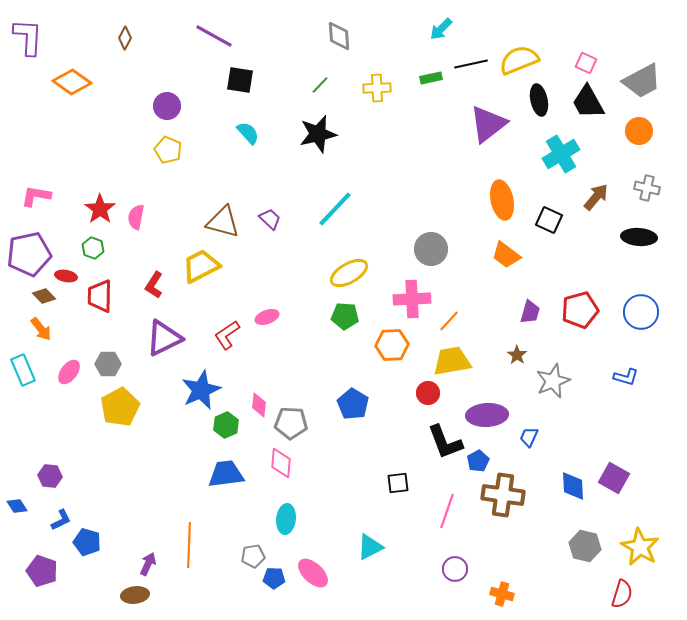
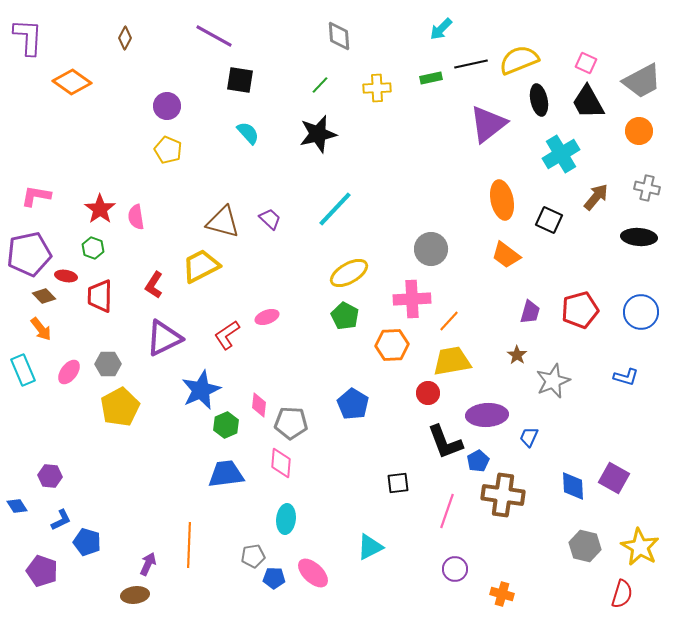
pink semicircle at (136, 217): rotated 20 degrees counterclockwise
green pentagon at (345, 316): rotated 24 degrees clockwise
